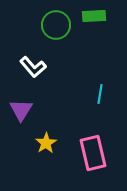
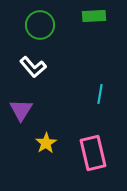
green circle: moved 16 px left
